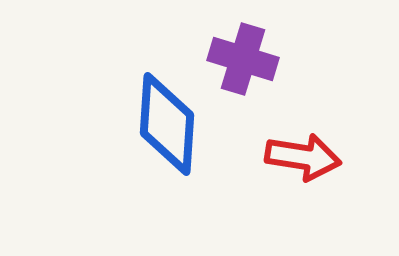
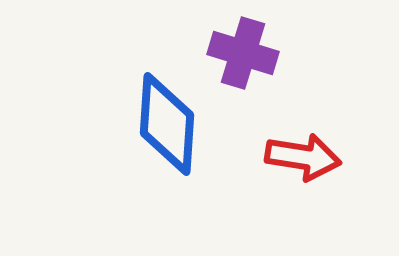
purple cross: moved 6 px up
